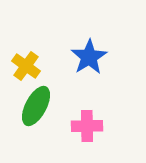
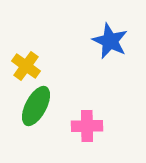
blue star: moved 21 px right, 16 px up; rotated 15 degrees counterclockwise
